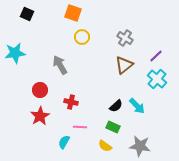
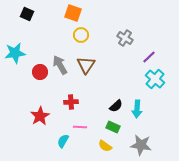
yellow circle: moved 1 px left, 2 px up
purple line: moved 7 px left, 1 px down
brown triangle: moved 38 px left; rotated 18 degrees counterclockwise
cyan cross: moved 2 px left
red circle: moved 18 px up
red cross: rotated 16 degrees counterclockwise
cyan arrow: moved 3 px down; rotated 48 degrees clockwise
cyan semicircle: moved 1 px left, 1 px up
gray star: moved 1 px right, 1 px up
